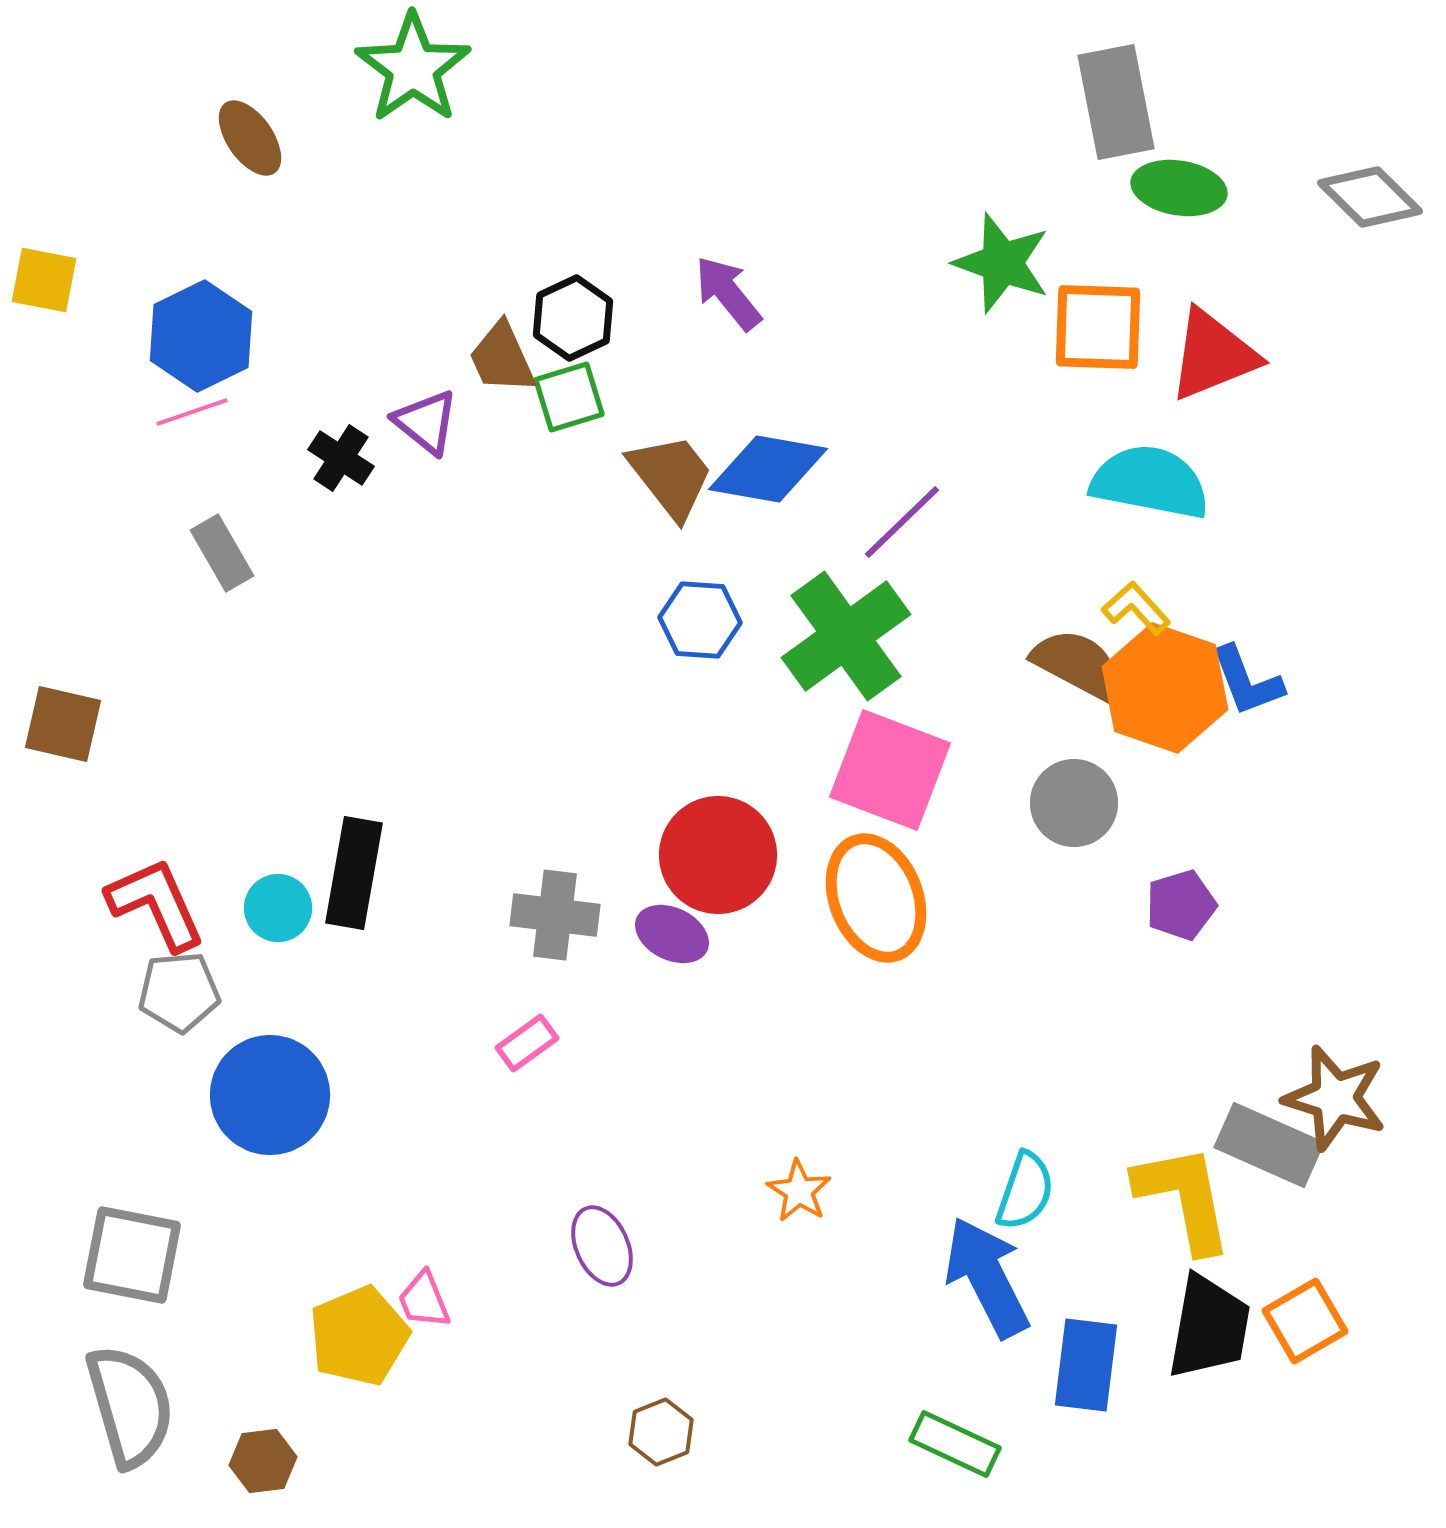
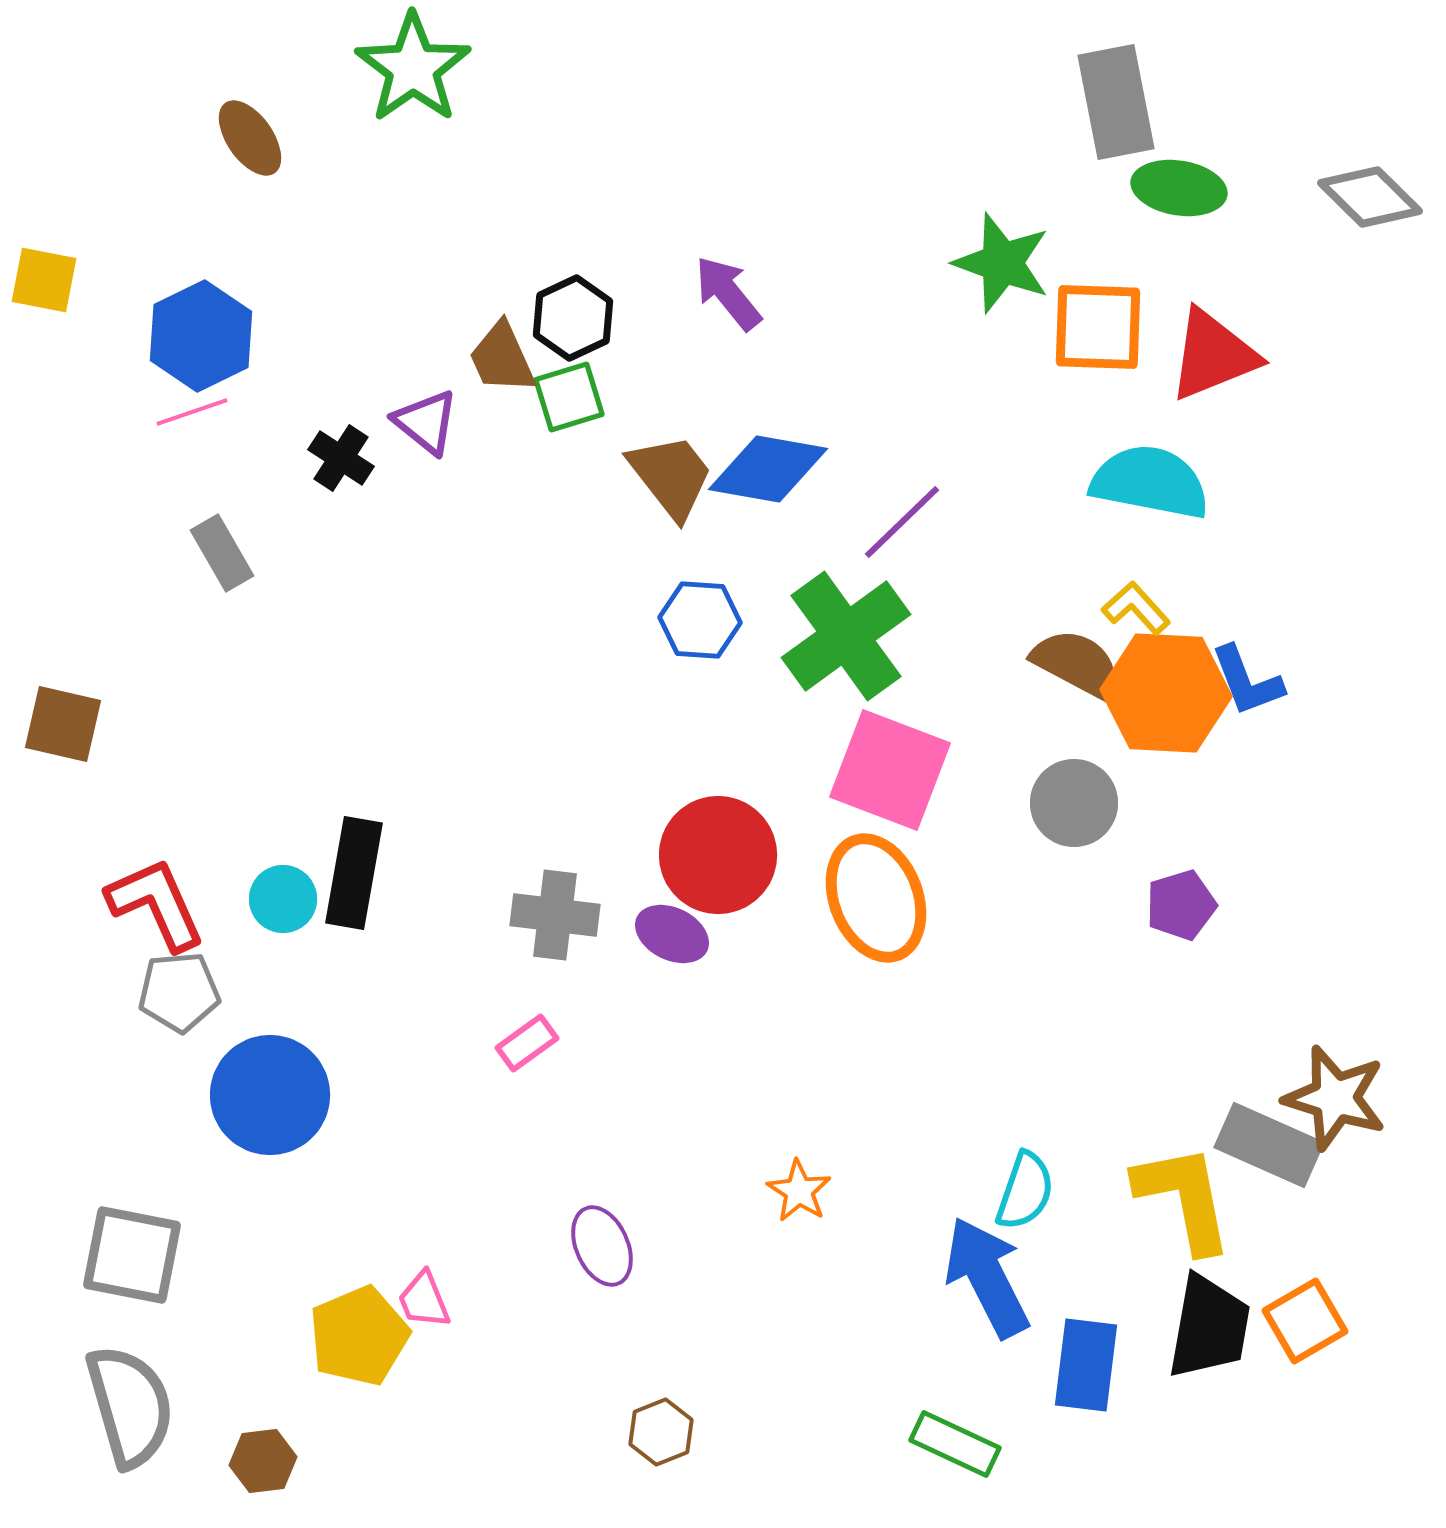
orange hexagon at (1165, 688): moved 1 px right, 5 px down; rotated 16 degrees counterclockwise
cyan circle at (278, 908): moved 5 px right, 9 px up
